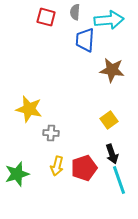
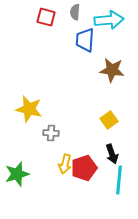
yellow arrow: moved 8 px right, 2 px up
cyan line: rotated 24 degrees clockwise
